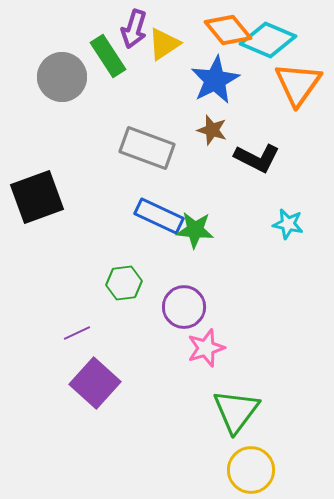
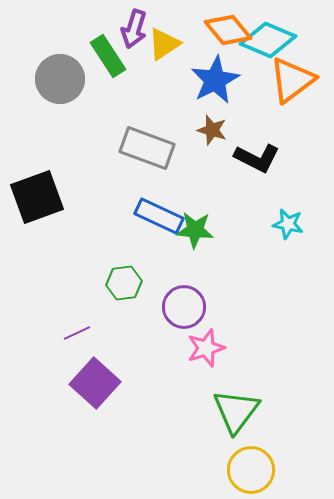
gray circle: moved 2 px left, 2 px down
orange triangle: moved 6 px left, 4 px up; rotated 18 degrees clockwise
